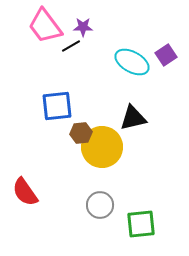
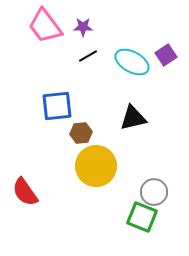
black line: moved 17 px right, 10 px down
yellow circle: moved 6 px left, 19 px down
gray circle: moved 54 px right, 13 px up
green square: moved 1 px right, 7 px up; rotated 28 degrees clockwise
